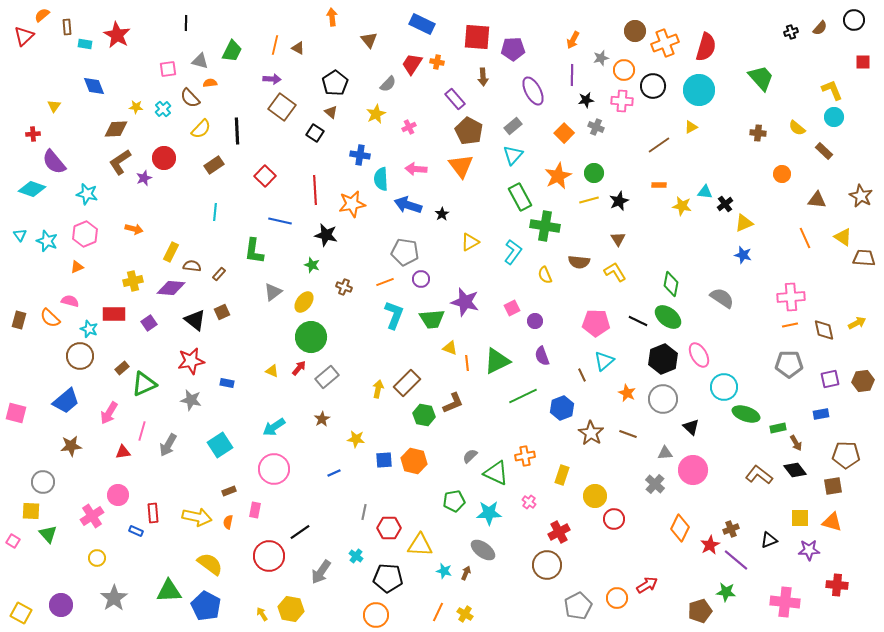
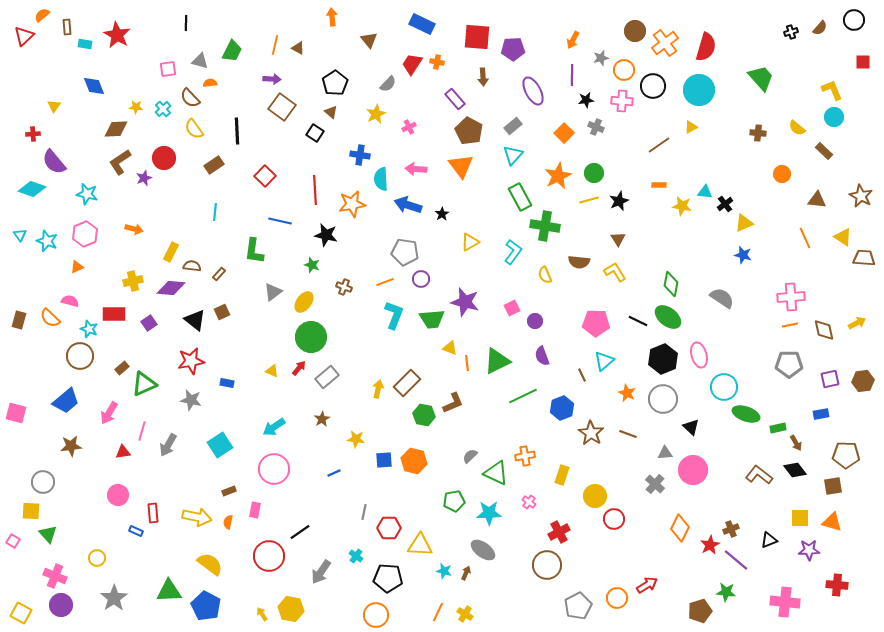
orange cross at (665, 43): rotated 16 degrees counterclockwise
yellow semicircle at (201, 129): moved 7 px left; rotated 100 degrees clockwise
pink ellipse at (699, 355): rotated 15 degrees clockwise
pink cross at (92, 516): moved 37 px left, 60 px down; rotated 35 degrees counterclockwise
